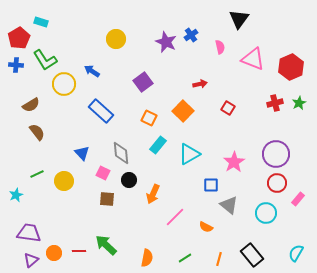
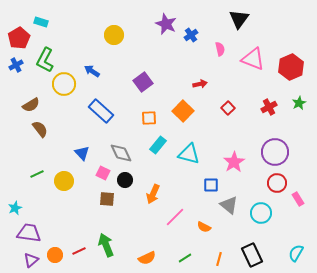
yellow circle at (116, 39): moved 2 px left, 4 px up
purple star at (166, 42): moved 18 px up
pink semicircle at (220, 47): moved 2 px down
green L-shape at (45, 60): rotated 60 degrees clockwise
blue cross at (16, 65): rotated 32 degrees counterclockwise
red cross at (275, 103): moved 6 px left, 4 px down; rotated 14 degrees counterclockwise
red square at (228, 108): rotated 16 degrees clockwise
orange square at (149, 118): rotated 28 degrees counterclockwise
brown semicircle at (37, 132): moved 3 px right, 3 px up
gray diamond at (121, 153): rotated 20 degrees counterclockwise
cyan triangle at (189, 154): rotated 45 degrees clockwise
purple circle at (276, 154): moved 1 px left, 2 px up
black circle at (129, 180): moved 4 px left
cyan star at (16, 195): moved 1 px left, 13 px down
pink rectangle at (298, 199): rotated 72 degrees counterclockwise
cyan circle at (266, 213): moved 5 px left
orange semicircle at (206, 227): moved 2 px left
green arrow at (106, 245): rotated 25 degrees clockwise
red line at (79, 251): rotated 24 degrees counterclockwise
orange circle at (54, 253): moved 1 px right, 2 px down
black rectangle at (252, 255): rotated 15 degrees clockwise
orange semicircle at (147, 258): rotated 54 degrees clockwise
